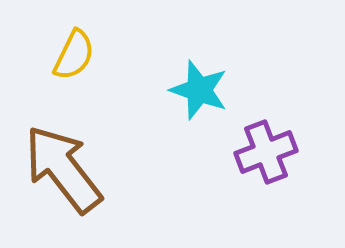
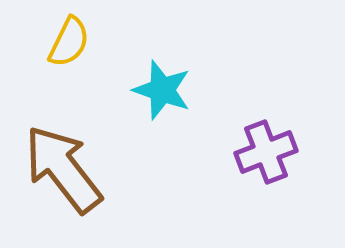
yellow semicircle: moved 5 px left, 13 px up
cyan star: moved 37 px left
